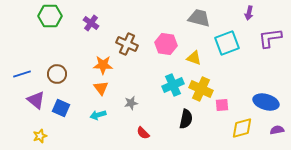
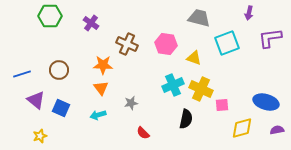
brown circle: moved 2 px right, 4 px up
